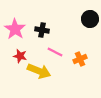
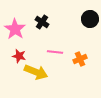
black cross: moved 8 px up; rotated 24 degrees clockwise
pink line: rotated 21 degrees counterclockwise
red star: moved 1 px left
yellow arrow: moved 3 px left, 1 px down
